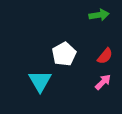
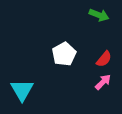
green arrow: rotated 30 degrees clockwise
red semicircle: moved 1 px left, 3 px down
cyan triangle: moved 18 px left, 9 px down
